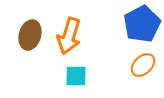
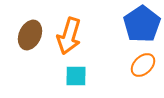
blue pentagon: rotated 6 degrees counterclockwise
brown ellipse: rotated 8 degrees clockwise
